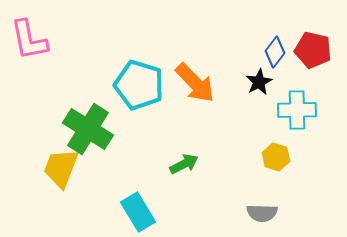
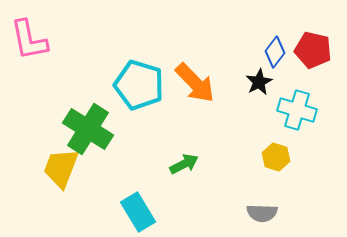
cyan cross: rotated 18 degrees clockwise
